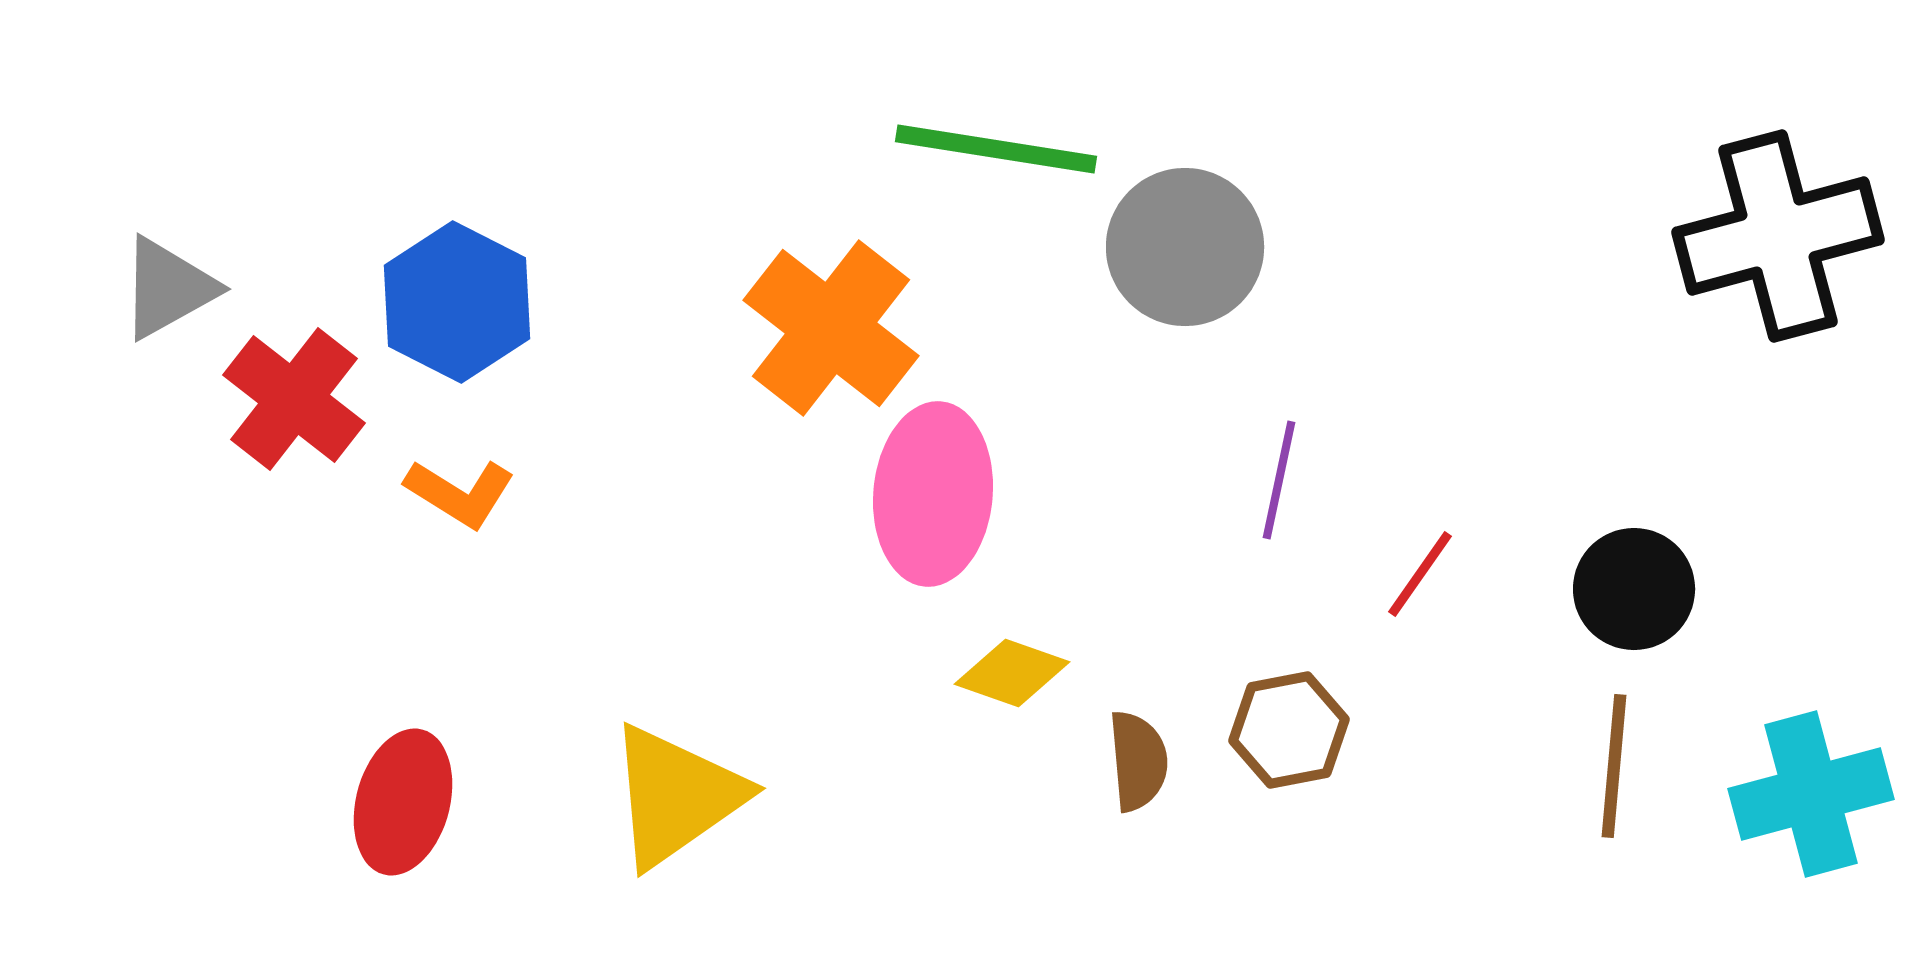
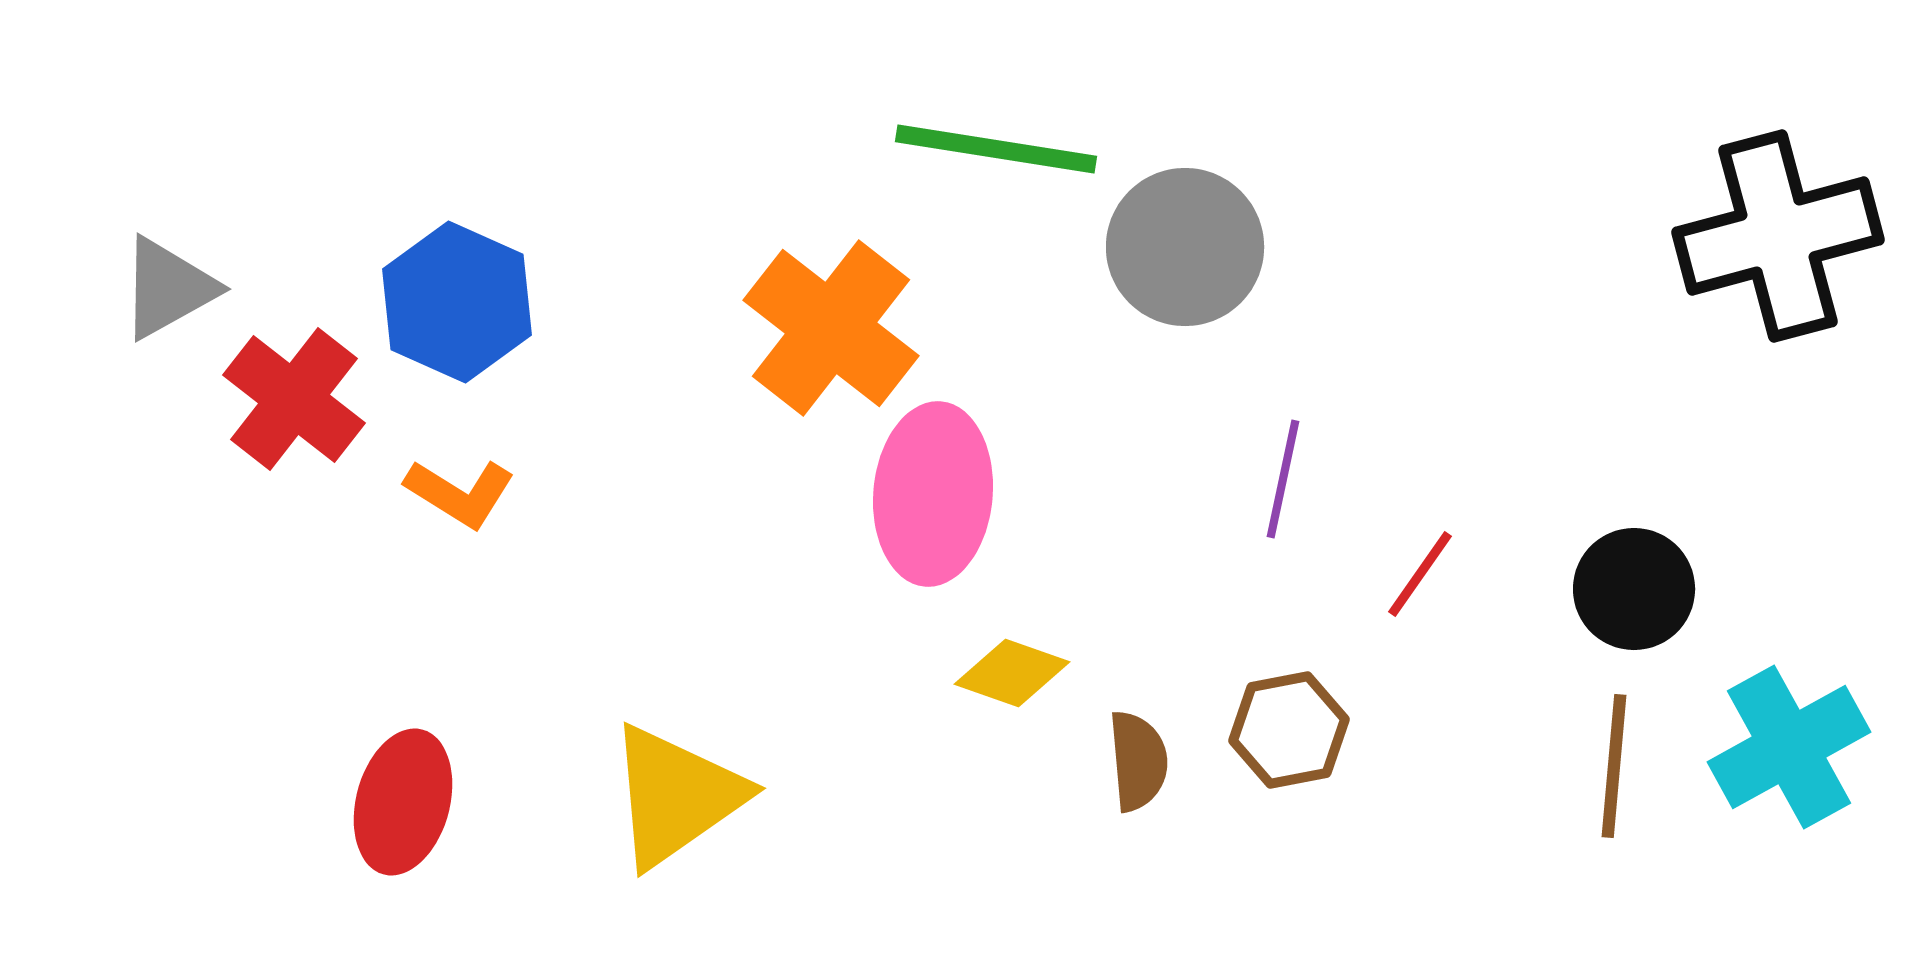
blue hexagon: rotated 3 degrees counterclockwise
purple line: moved 4 px right, 1 px up
cyan cross: moved 22 px left, 47 px up; rotated 14 degrees counterclockwise
